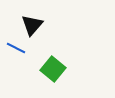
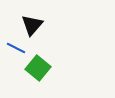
green square: moved 15 px left, 1 px up
